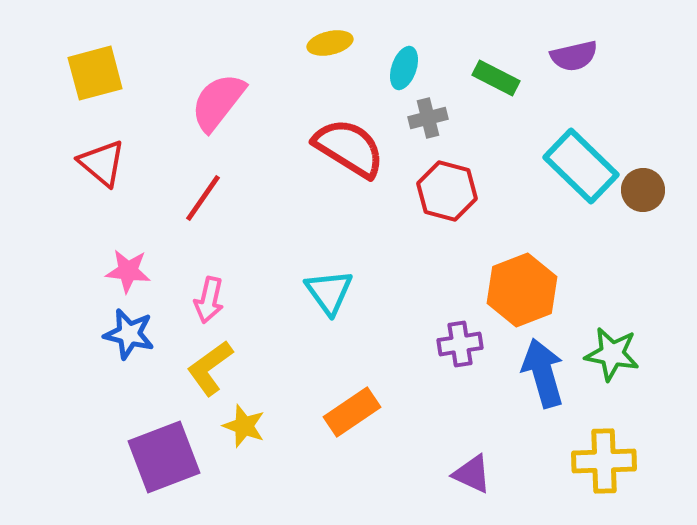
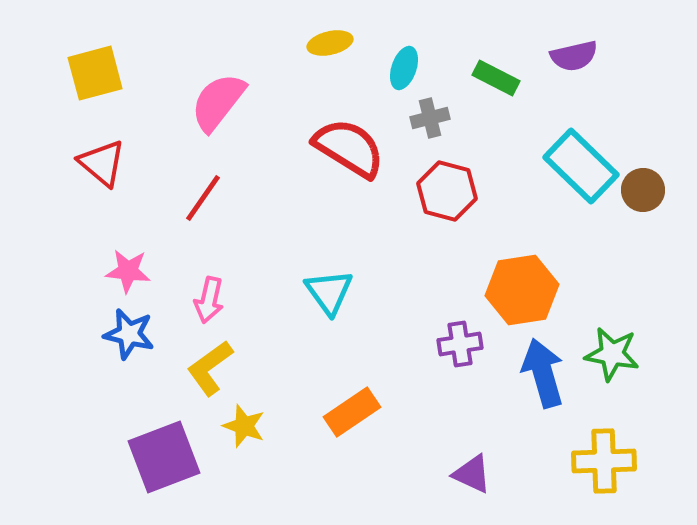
gray cross: moved 2 px right
orange hexagon: rotated 12 degrees clockwise
